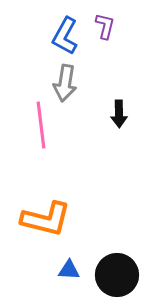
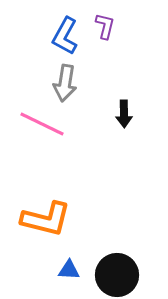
black arrow: moved 5 px right
pink line: moved 1 px right, 1 px up; rotated 57 degrees counterclockwise
